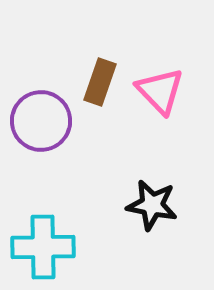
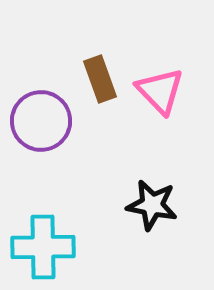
brown rectangle: moved 3 px up; rotated 39 degrees counterclockwise
